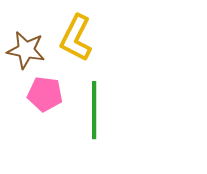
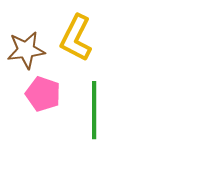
brown star: rotated 18 degrees counterclockwise
pink pentagon: moved 2 px left; rotated 12 degrees clockwise
